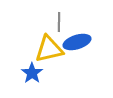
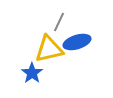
gray line: rotated 24 degrees clockwise
